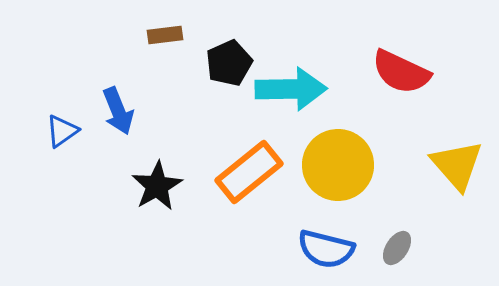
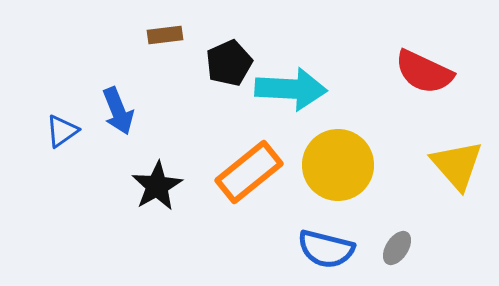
red semicircle: moved 23 px right
cyan arrow: rotated 4 degrees clockwise
